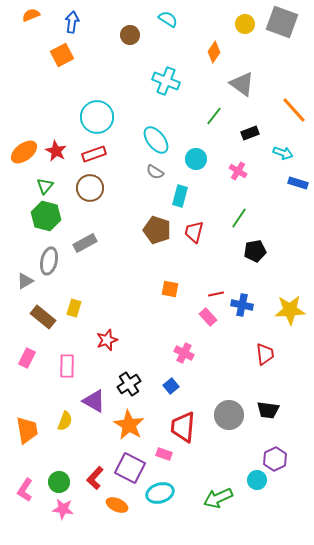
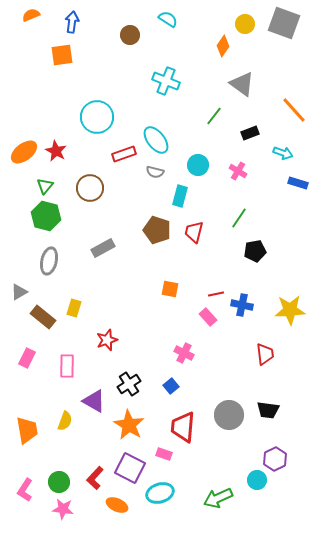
gray square at (282, 22): moved 2 px right, 1 px down
orange diamond at (214, 52): moved 9 px right, 6 px up
orange square at (62, 55): rotated 20 degrees clockwise
red rectangle at (94, 154): moved 30 px right
cyan circle at (196, 159): moved 2 px right, 6 px down
gray semicircle at (155, 172): rotated 18 degrees counterclockwise
gray rectangle at (85, 243): moved 18 px right, 5 px down
gray triangle at (25, 281): moved 6 px left, 11 px down
